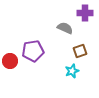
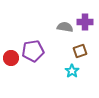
purple cross: moved 9 px down
gray semicircle: moved 1 px up; rotated 14 degrees counterclockwise
red circle: moved 1 px right, 3 px up
cyan star: rotated 16 degrees counterclockwise
